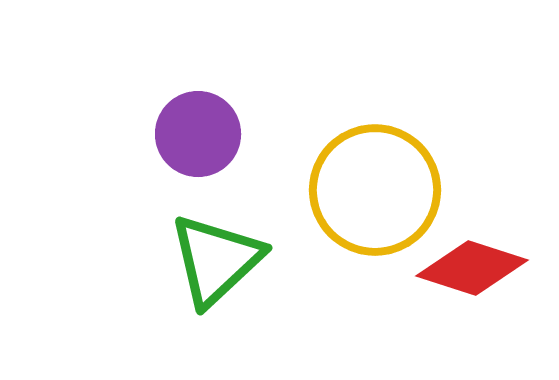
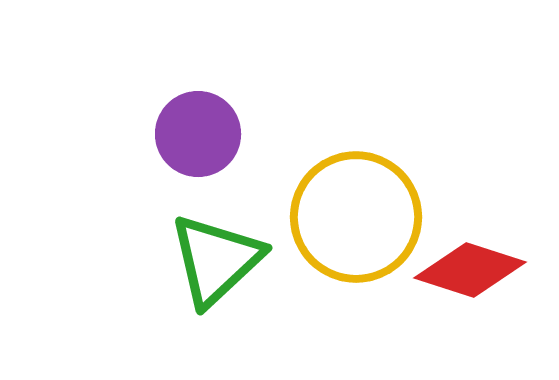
yellow circle: moved 19 px left, 27 px down
red diamond: moved 2 px left, 2 px down
